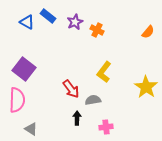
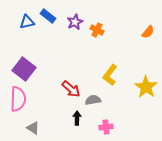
blue triangle: rotated 42 degrees counterclockwise
yellow L-shape: moved 6 px right, 3 px down
red arrow: rotated 12 degrees counterclockwise
pink semicircle: moved 1 px right, 1 px up
gray triangle: moved 2 px right, 1 px up
